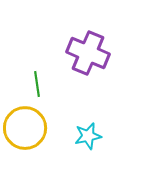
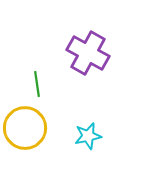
purple cross: rotated 6 degrees clockwise
